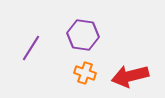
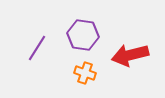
purple line: moved 6 px right
red arrow: moved 21 px up
